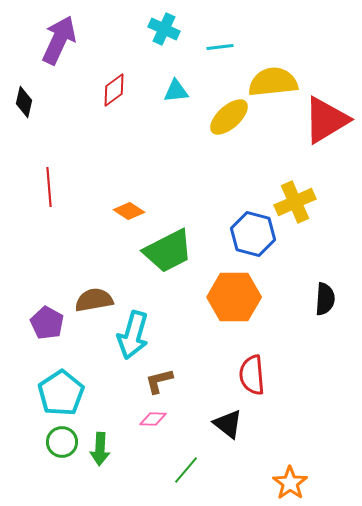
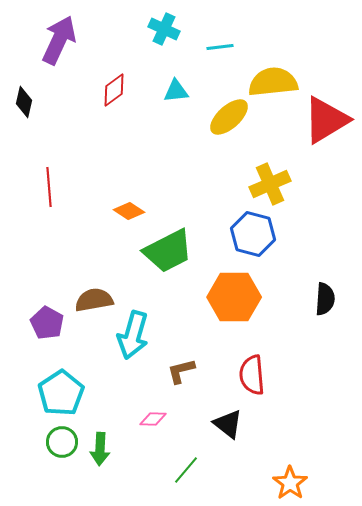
yellow cross: moved 25 px left, 18 px up
brown L-shape: moved 22 px right, 10 px up
